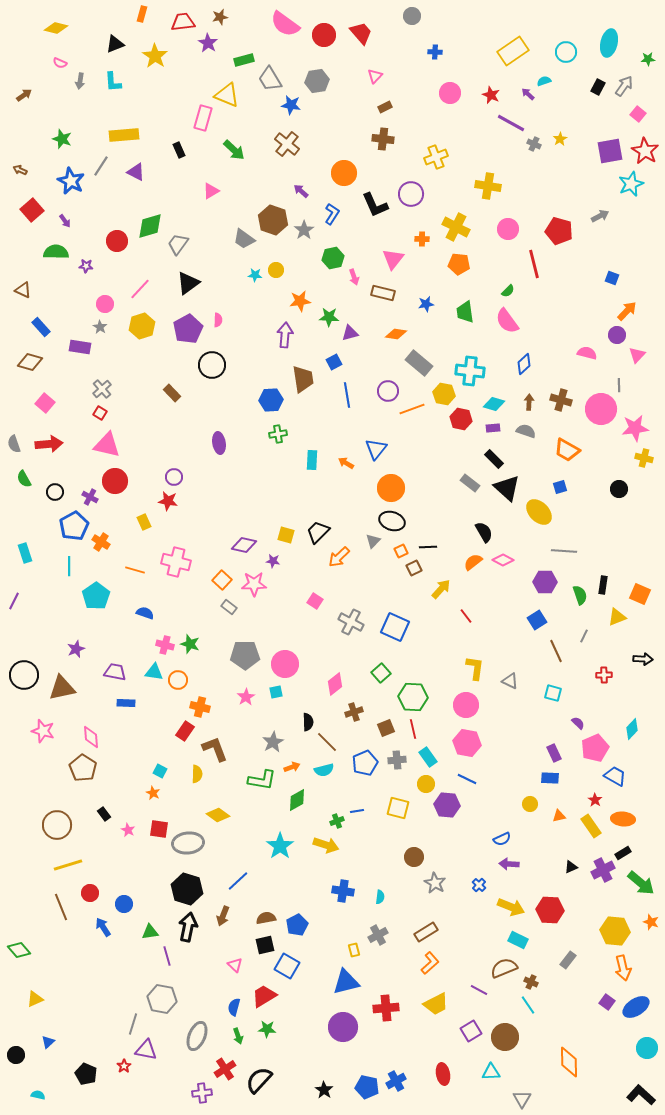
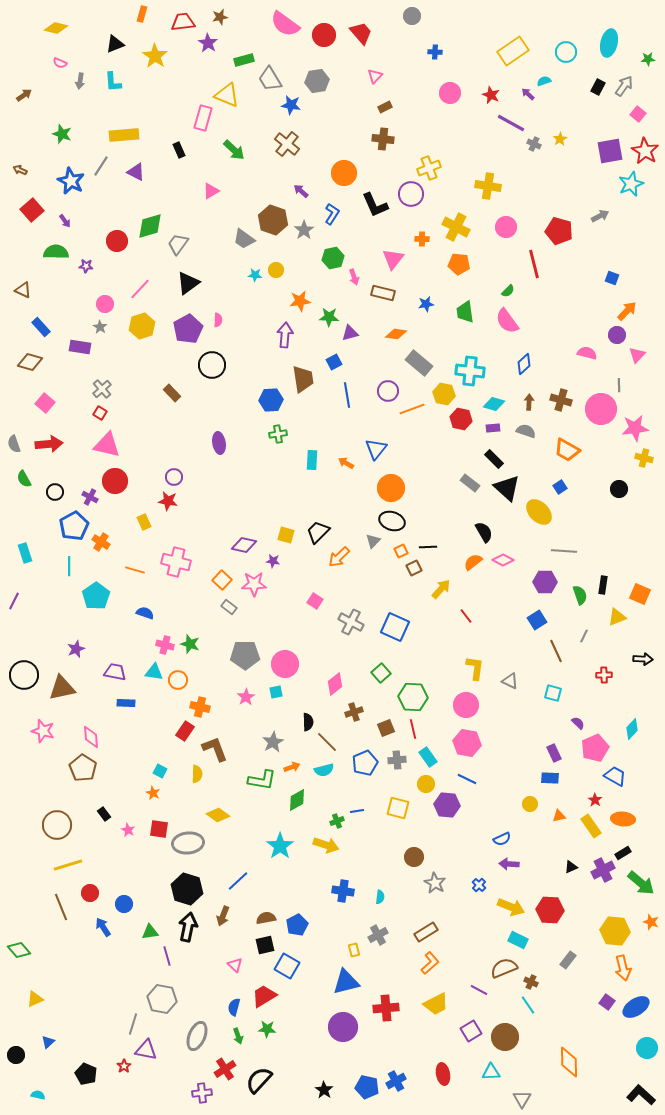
green star at (62, 139): moved 5 px up
yellow cross at (436, 157): moved 7 px left, 11 px down
pink circle at (508, 229): moved 2 px left, 2 px up
blue square at (560, 487): rotated 16 degrees counterclockwise
